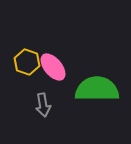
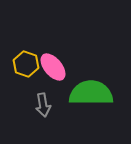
yellow hexagon: moved 1 px left, 2 px down
green semicircle: moved 6 px left, 4 px down
